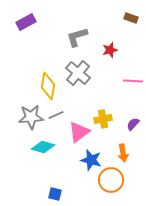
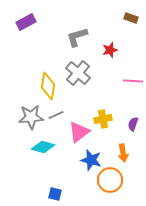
purple semicircle: rotated 24 degrees counterclockwise
orange circle: moved 1 px left
